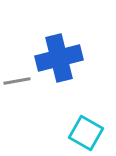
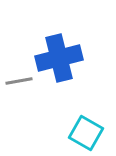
gray line: moved 2 px right
